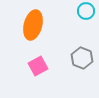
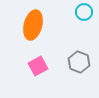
cyan circle: moved 2 px left, 1 px down
gray hexagon: moved 3 px left, 4 px down
